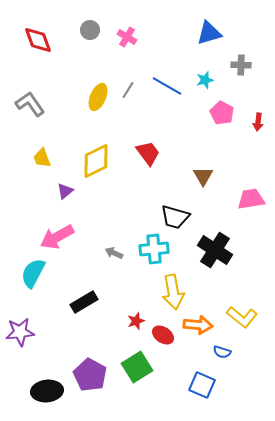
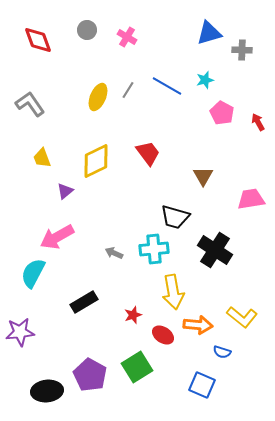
gray circle: moved 3 px left
gray cross: moved 1 px right, 15 px up
red arrow: rotated 144 degrees clockwise
red star: moved 3 px left, 6 px up
